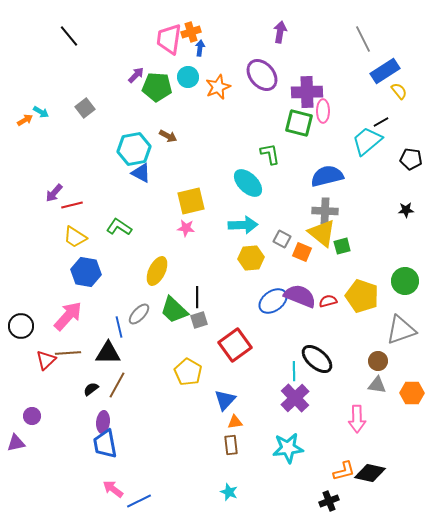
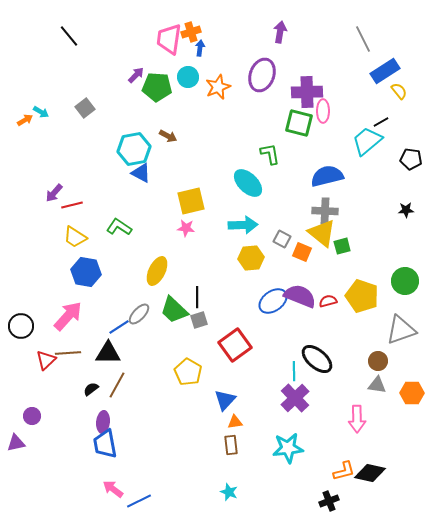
purple ellipse at (262, 75): rotated 60 degrees clockwise
blue line at (119, 327): rotated 70 degrees clockwise
